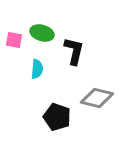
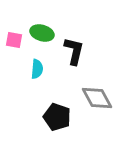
gray diamond: rotated 48 degrees clockwise
